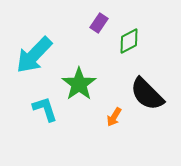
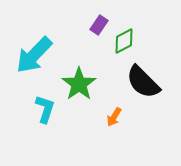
purple rectangle: moved 2 px down
green diamond: moved 5 px left
black semicircle: moved 4 px left, 12 px up
cyan L-shape: rotated 36 degrees clockwise
